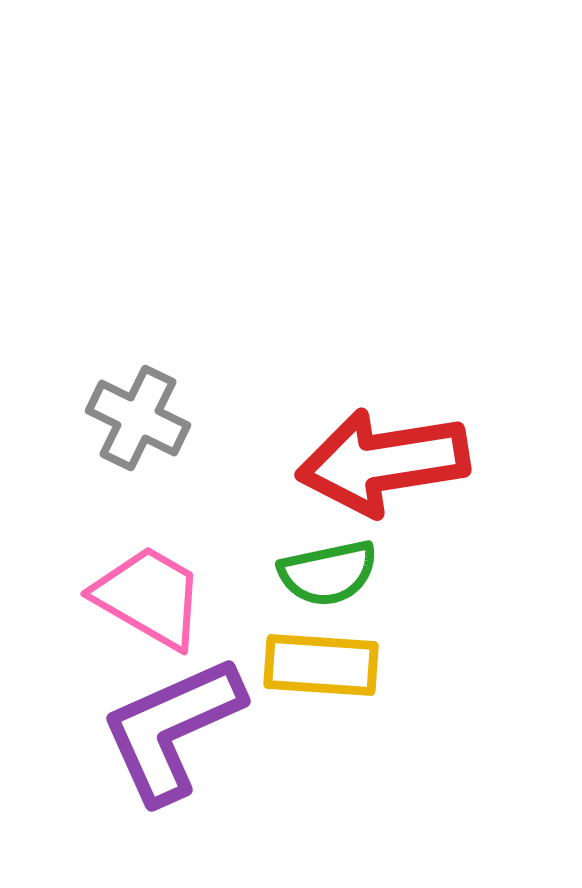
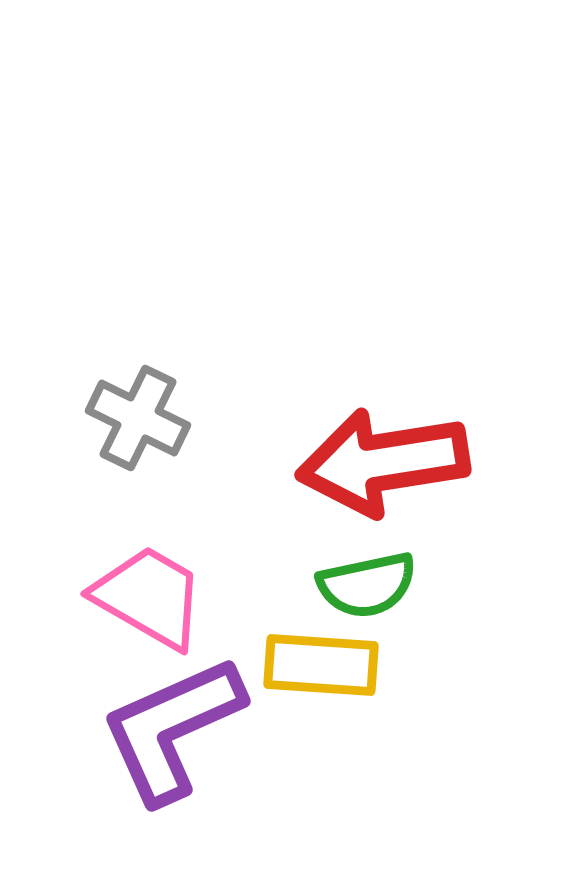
green semicircle: moved 39 px right, 12 px down
